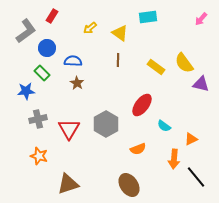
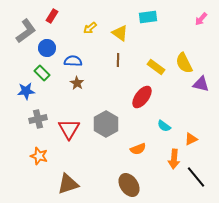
yellow semicircle: rotated 10 degrees clockwise
red ellipse: moved 8 px up
